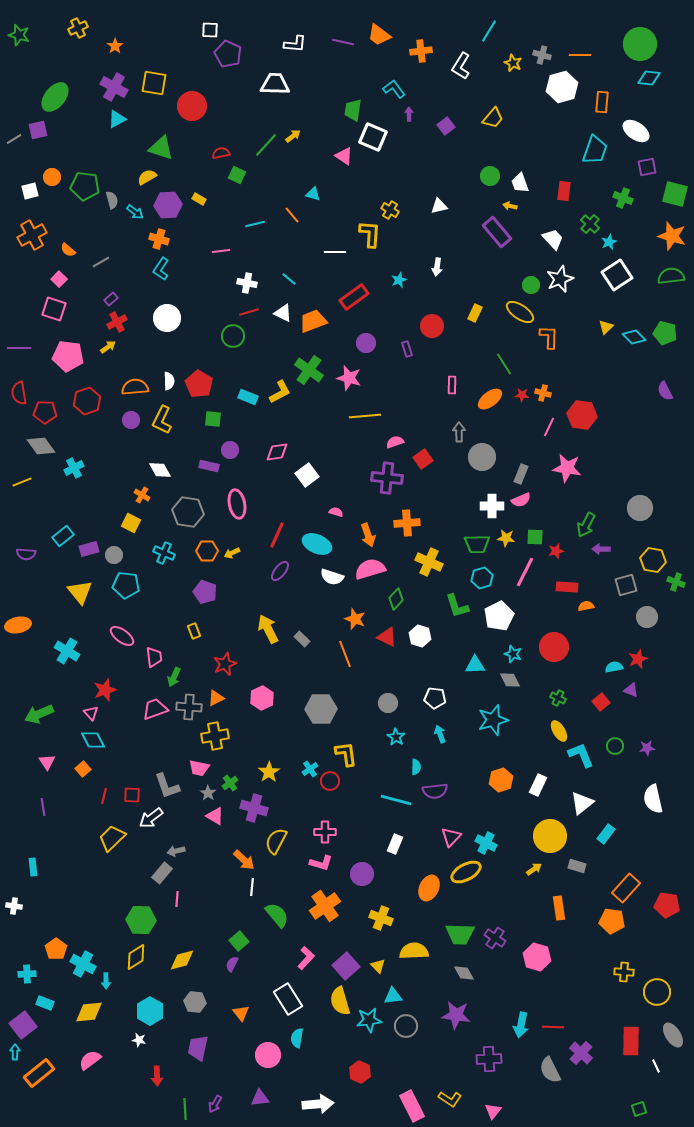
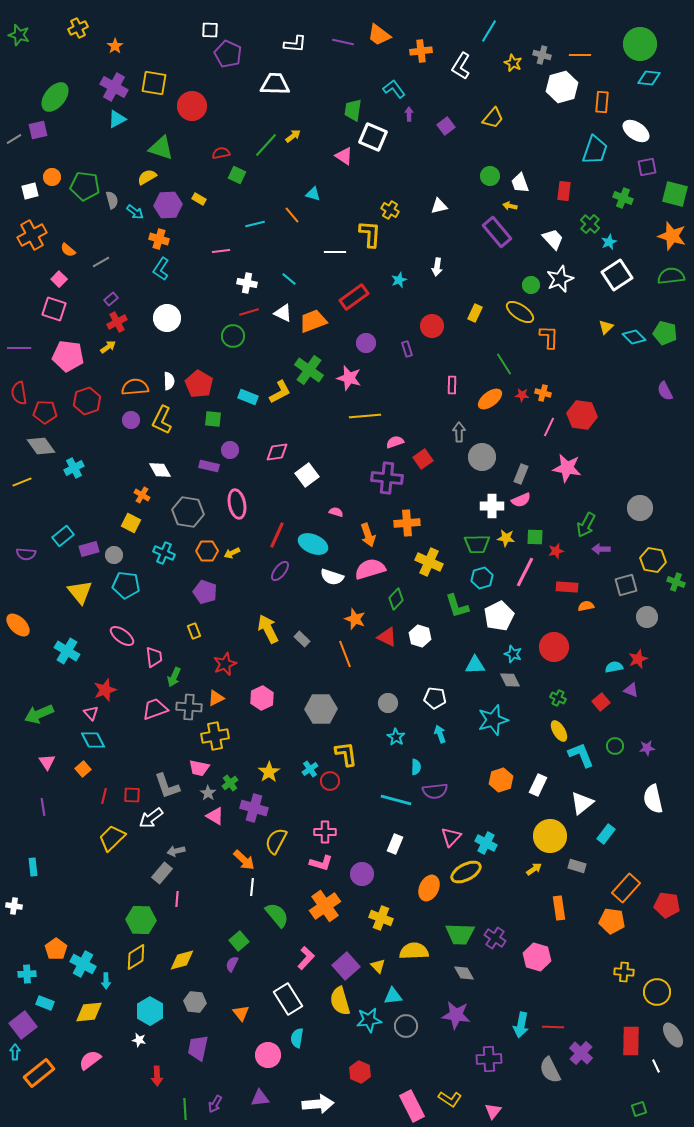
cyan ellipse at (317, 544): moved 4 px left
orange ellipse at (18, 625): rotated 55 degrees clockwise
